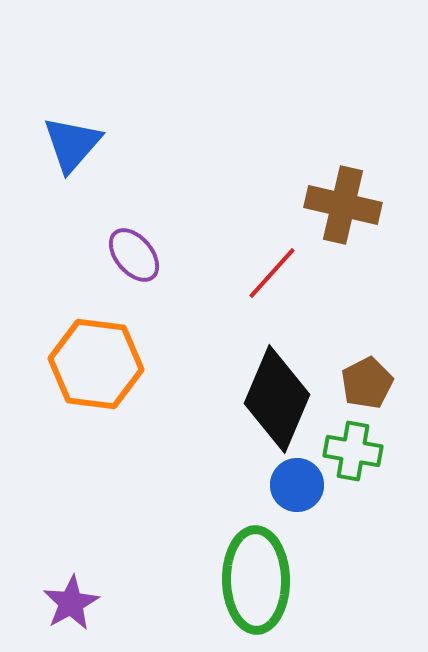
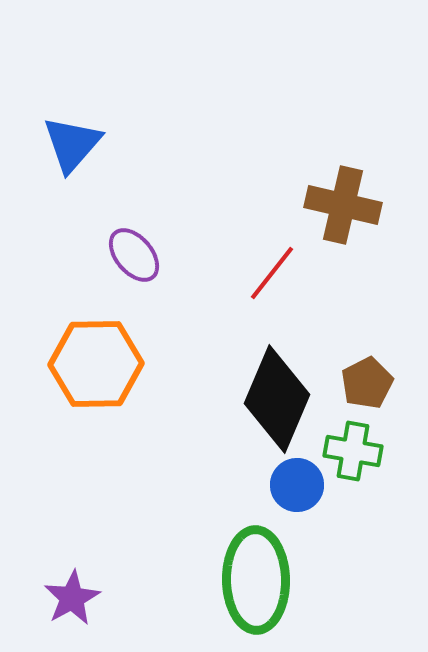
red line: rotated 4 degrees counterclockwise
orange hexagon: rotated 8 degrees counterclockwise
purple star: moved 1 px right, 5 px up
